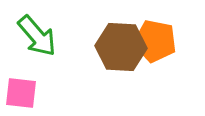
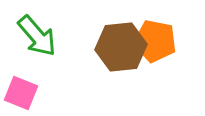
brown hexagon: rotated 9 degrees counterclockwise
pink square: rotated 16 degrees clockwise
